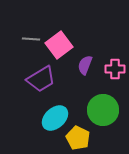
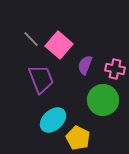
gray line: rotated 42 degrees clockwise
pink square: rotated 12 degrees counterclockwise
pink cross: rotated 12 degrees clockwise
purple trapezoid: rotated 80 degrees counterclockwise
green circle: moved 10 px up
cyan ellipse: moved 2 px left, 2 px down
